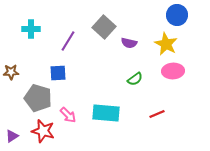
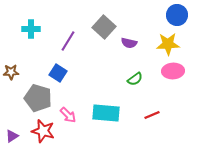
yellow star: moved 2 px right; rotated 30 degrees counterclockwise
blue square: rotated 36 degrees clockwise
red line: moved 5 px left, 1 px down
